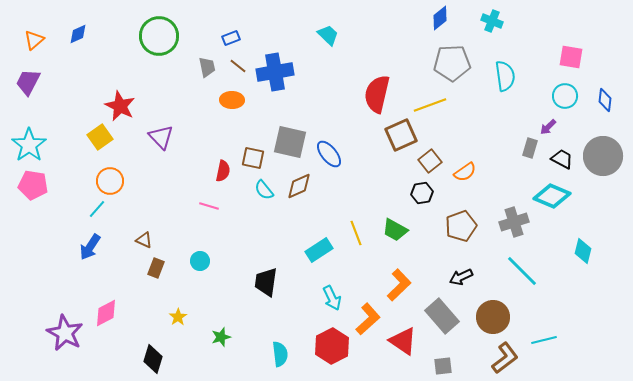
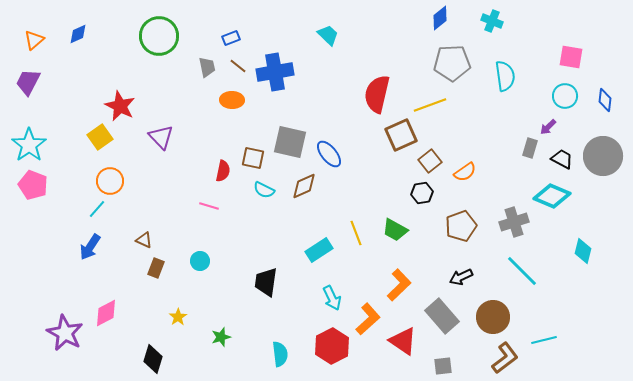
pink pentagon at (33, 185): rotated 12 degrees clockwise
brown diamond at (299, 186): moved 5 px right
cyan semicircle at (264, 190): rotated 25 degrees counterclockwise
